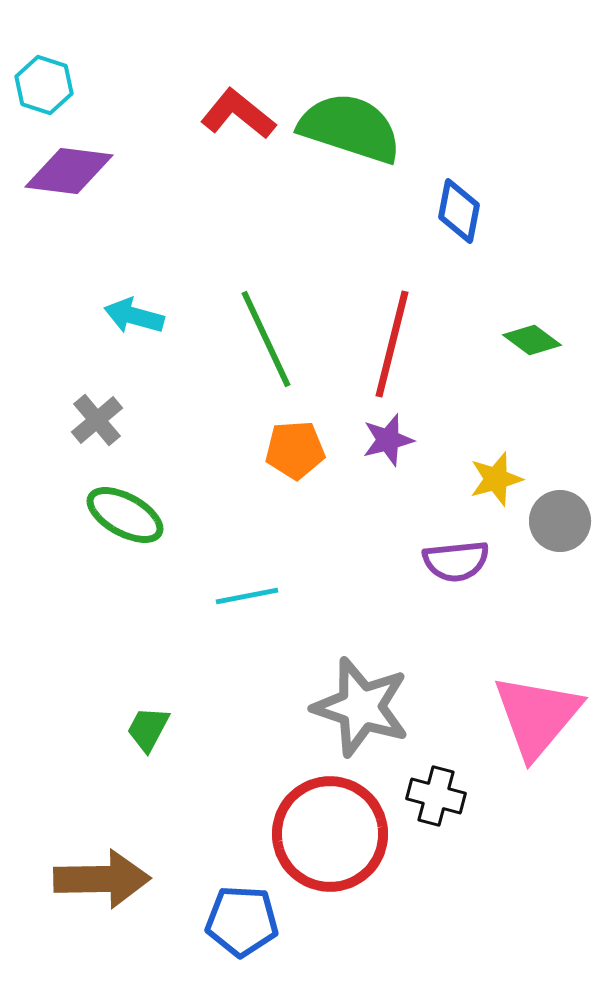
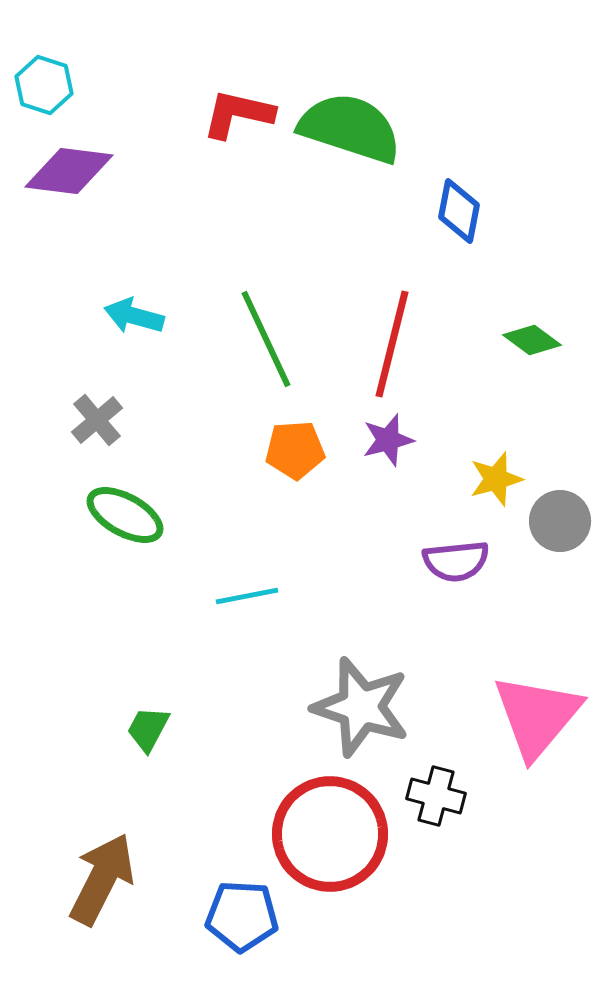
red L-shape: rotated 26 degrees counterclockwise
brown arrow: rotated 62 degrees counterclockwise
blue pentagon: moved 5 px up
